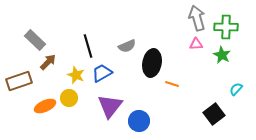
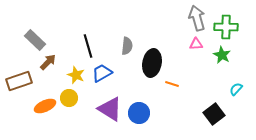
gray semicircle: rotated 60 degrees counterclockwise
purple triangle: moved 3 px down; rotated 36 degrees counterclockwise
blue circle: moved 8 px up
